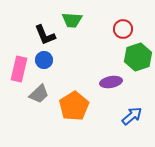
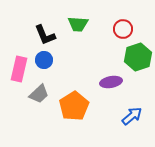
green trapezoid: moved 6 px right, 4 px down
